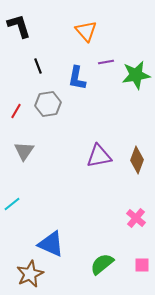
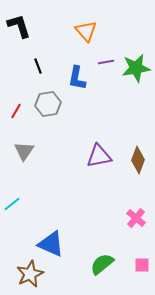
green star: moved 7 px up
brown diamond: moved 1 px right
